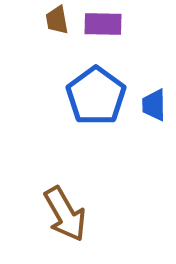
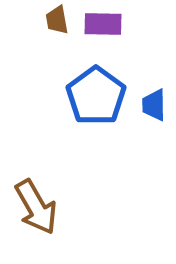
brown arrow: moved 29 px left, 7 px up
